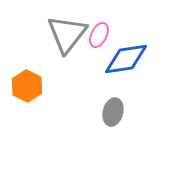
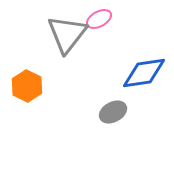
pink ellipse: moved 16 px up; rotated 35 degrees clockwise
blue diamond: moved 18 px right, 14 px down
gray ellipse: rotated 48 degrees clockwise
